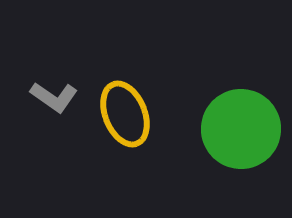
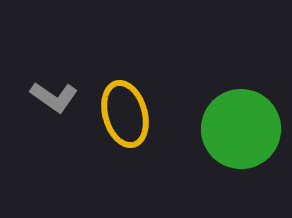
yellow ellipse: rotated 6 degrees clockwise
